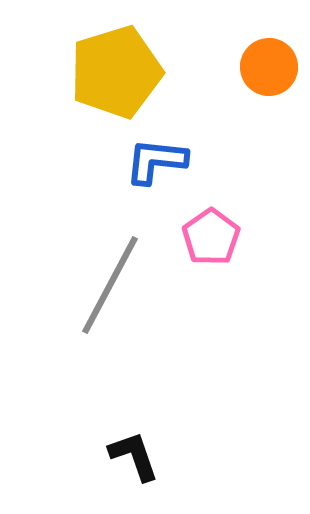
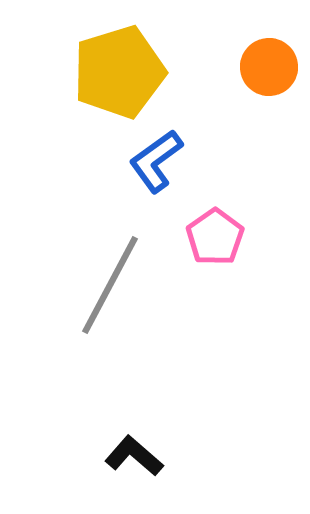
yellow pentagon: moved 3 px right
blue L-shape: rotated 42 degrees counterclockwise
pink pentagon: moved 4 px right
black L-shape: rotated 30 degrees counterclockwise
